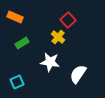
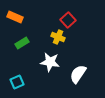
yellow cross: rotated 16 degrees counterclockwise
